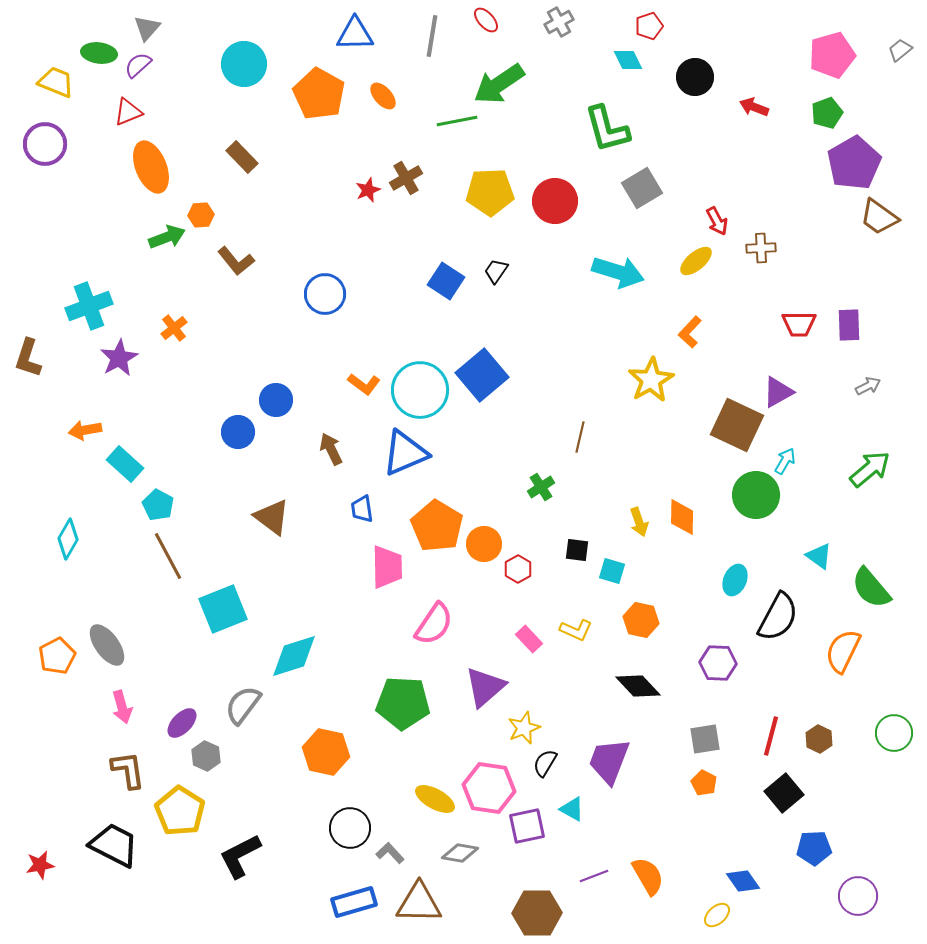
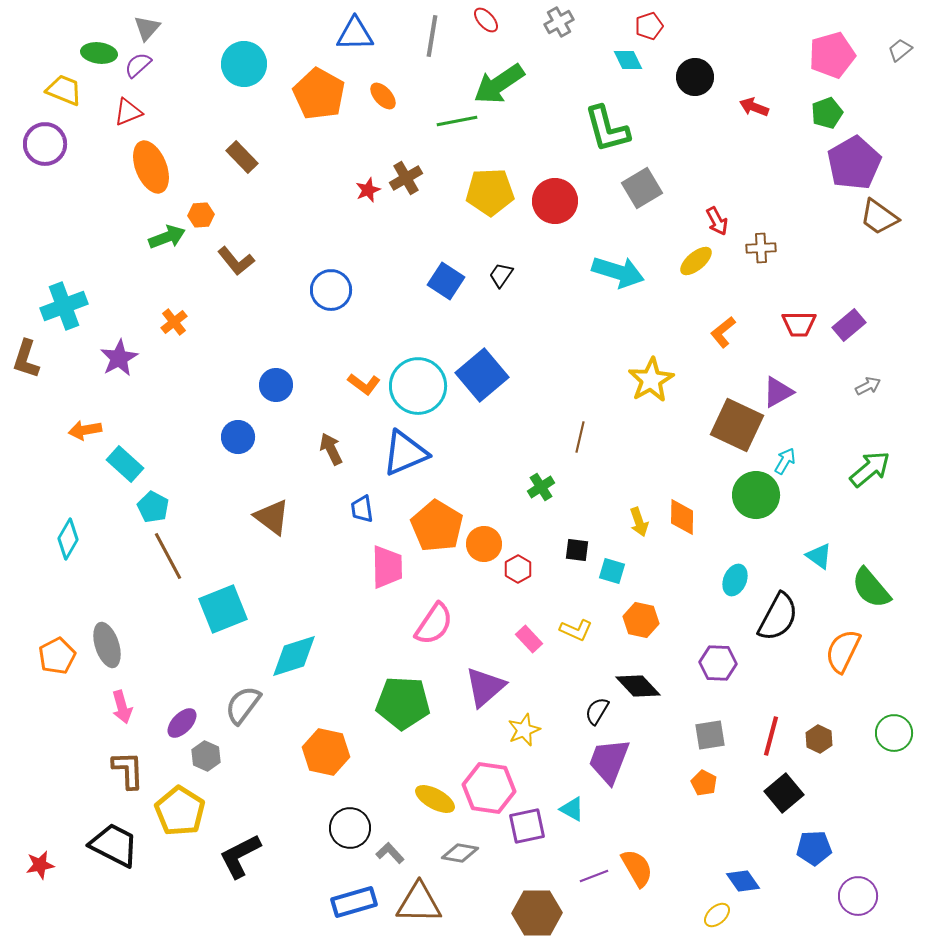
yellow trapezoid at (56, 82): moved 8 px right, 8 px down
black trapezoid at (496, 271): moved 5 px right, 4 px down
blue circle at (325, 294): moved 6 px right, 4 px up
cyan cross at (89, 306): moved 25 px left
purple rectangle at (849, 325): rotated 52 degrees clockwise
orange cross at (174, 328): moved 6 px up
orange L-shape at (690, 332): moved 33 px right; rotated 8 degrees clockwise
brown L-shape at (28, 358): moved 2 px left, 1 px down
cyan circle at (420, 390): moved 2 px left, 4 px up
blue circle at (276, 400): moved 15 px up
blue circle at (238, 432): moved 5 px down
cyan pentagon at (158, 505): moved 5 px left, 2 px down
gray ellipse at (107, 645): rotated 18 degrees clockwise
yellow star at (524, 728): moved 2 px down
gray square at (705, 739): moved 5 px right, 4 px up
black semicircle at (545, 763): moved 52 px right, 52 px up
brown L-shape at (128, 770): rotated 6 degrees clockwise
orange semicircle at (648, 876): moved 11 px left, 8 px up
